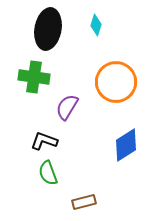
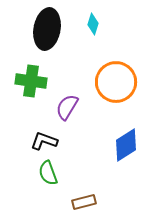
cyan diamond: moved 3 px left, 1 px up
black ellipse: moved 1 px left
green cross: moved 3 px left, 4 px down
